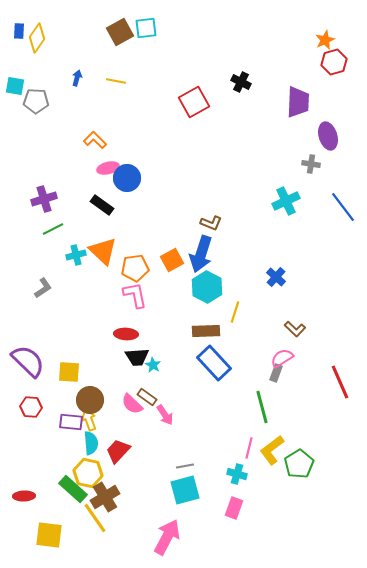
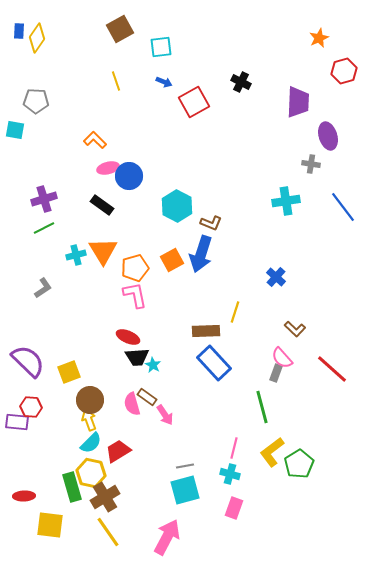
cyan square at (146, 28): moved 15 px right, 19 px down
brown square at (120, 32): moved 3 px up
orange star at (325, 40): moved 6 px left, 2 px up
red hexagon at (334, 62): moved 10 px right, 9 px down
blue arrow at (77, 78): moved 87 px right, 4 px down; rotated 98 degrees clockwise
yellow line at (116, 81): rotated 60 degrees clockwise
cyan square at (15, 86): moved 44 px down
blue circle at (127, 178): moved 2 px right, 2 px up
cyan cross at (286, 201): rotated 16 degrees clockwise
green line at (53, 229): moved 9 px left, 1 px up
orange triangle at (103, 251): rotated 16 degrees clockwise
orange pentagon at (135, 268): rotated 8 degrees counterclockwise
cyan hexagon at (207, 287): moved 30 px left, 81 px up
red ellipse at (126, 334): moved 2 px right, 3 px down; rotated 20 degrees clockwise
pink semicircle at (282, 358): rotated 100 degrees counterclockwise
yellow square at (69, 372): rotated 25 degrees counterclockwise
red line at (340, 382): moved 8 px left, 13 px up; rotated 24 degrees counterclockwise
pink semicircle at (132, 404): rotated 30 degrees clockwise
purple rectangle at (71, 422): moved 54 px left
cyan semicircle at (91, 443): rotated 50 degrees clockwise
pink line at (249, 448): moved 15 px left
yellow L-shape at (272, 450): moved 2 px down
red trapezoid at (118, 451): rotated 16 degrees clockwise
yellow hexagon at (88, 473): moved 3 px right
cyan cross at (237, 474): moved 7 px left
green rectangle at (73, 489): moved 1 px left, 2 px up; rotated 32 degrees clockwise
yellow line at (95, 518): moved 13 px right, 14 px down
yellow square at (49, 535): moved 1 px right, 10 px up
